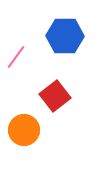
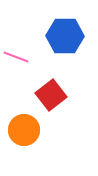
pink line: rotated 75 degrees clockwise
red square: moved 4 px left, 1 px up
